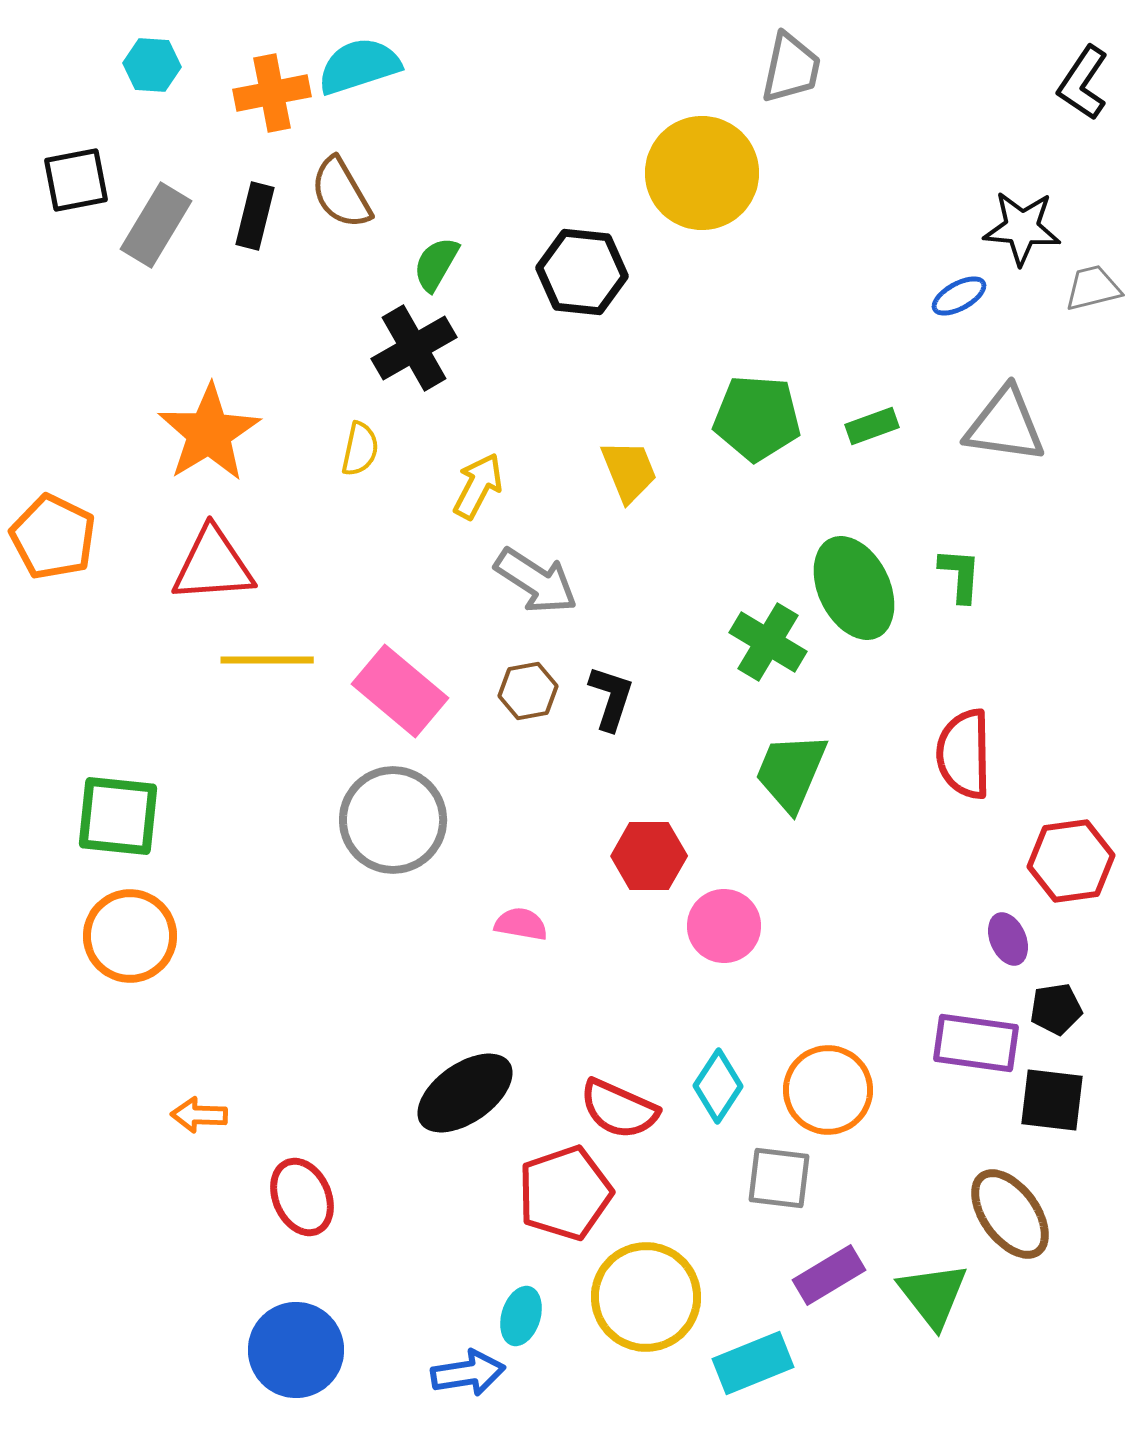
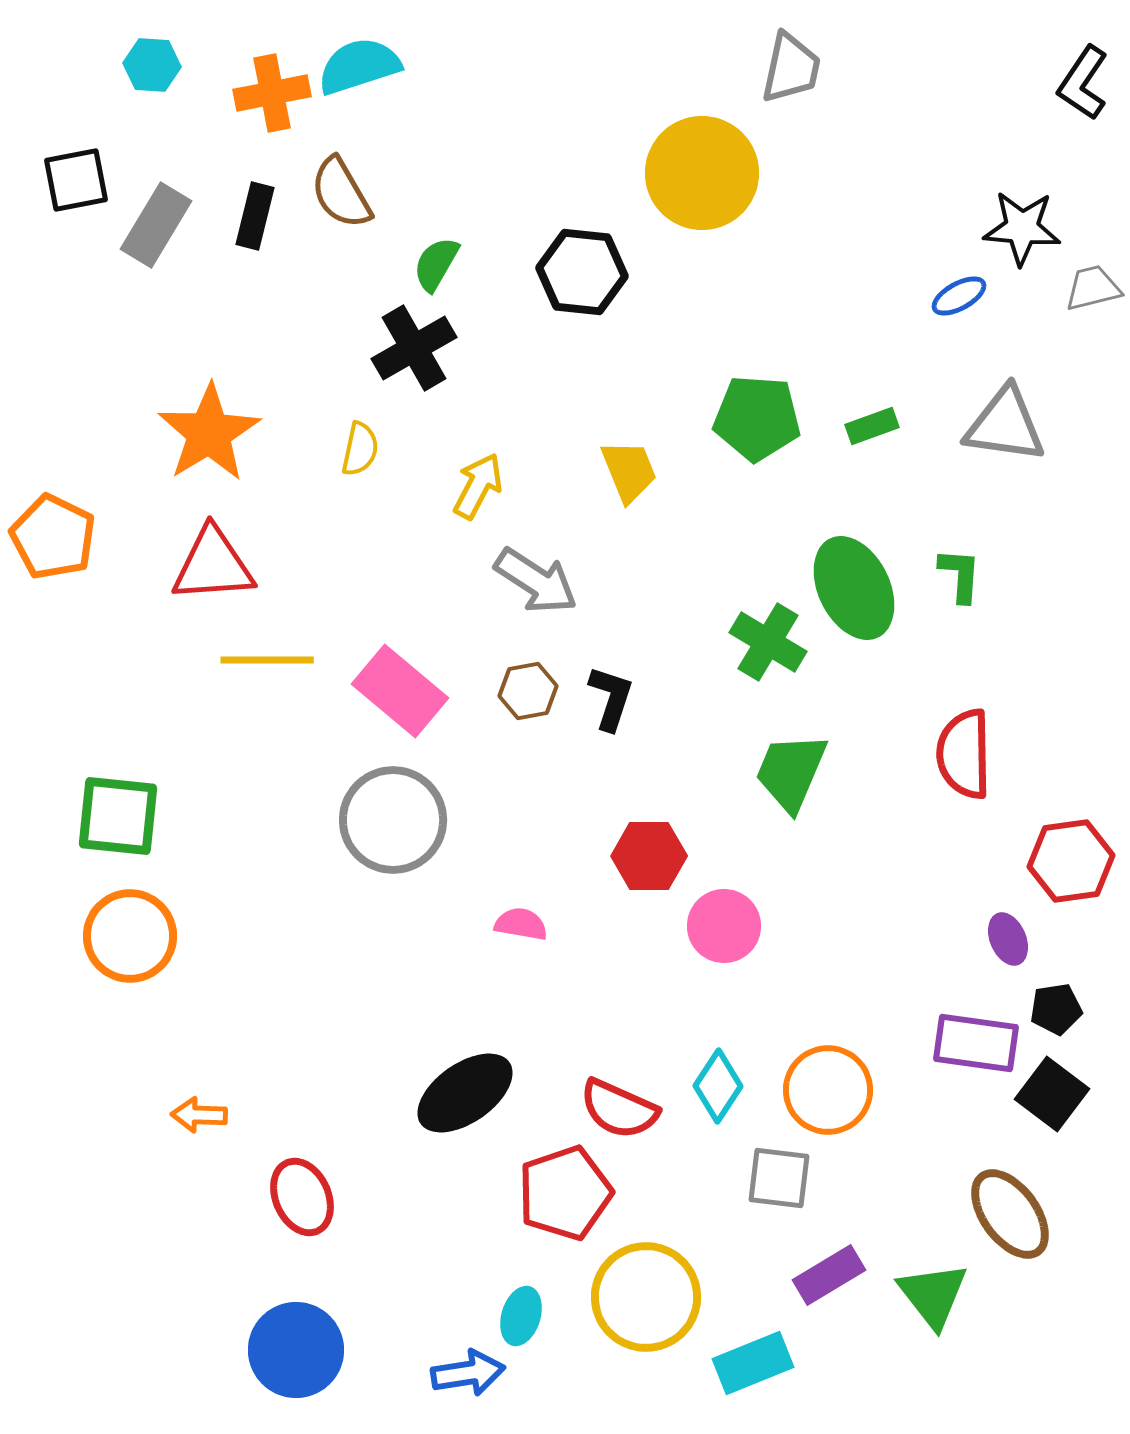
black square at (1052, 1100): moved 6 px up; rotated 30 degrees clockwise
